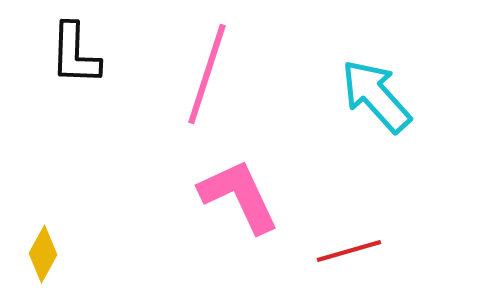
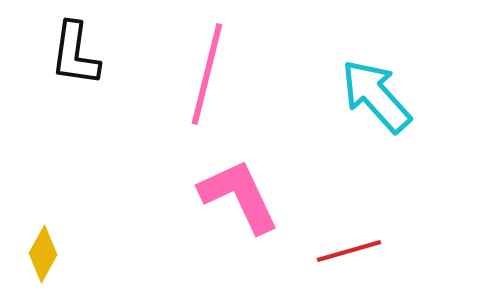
black L-shape: rotated 6 degrees clockwise
pink line: rotated 4 degrees counterclockwise
